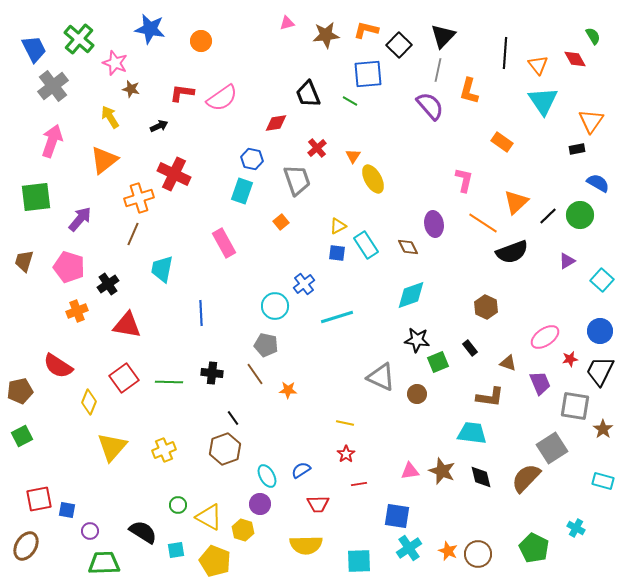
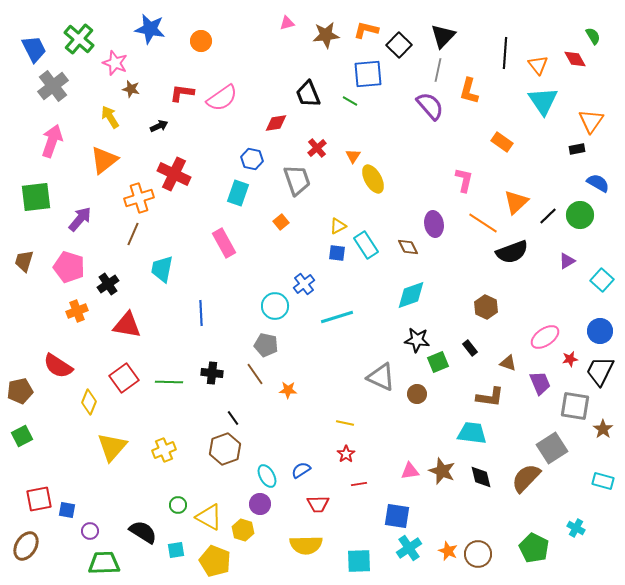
cyan rectangle at (242, 191): moved 4 px left, 2 px down
